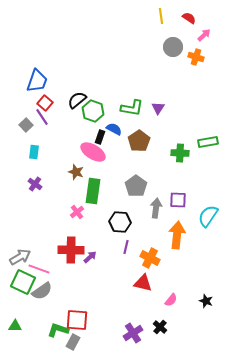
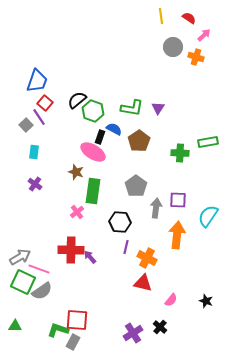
purple line at (42, 117): moved 3 px left
purple arrow at (90, 257): rotated 88 degrees counterclockwise
orange cross at (150, 258): moved 3 px left
